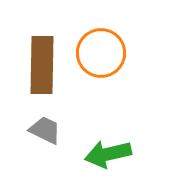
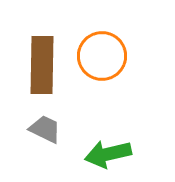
orange circle: moved 1 px right, 3 px down
gray trapezoid: moved 1 px up
